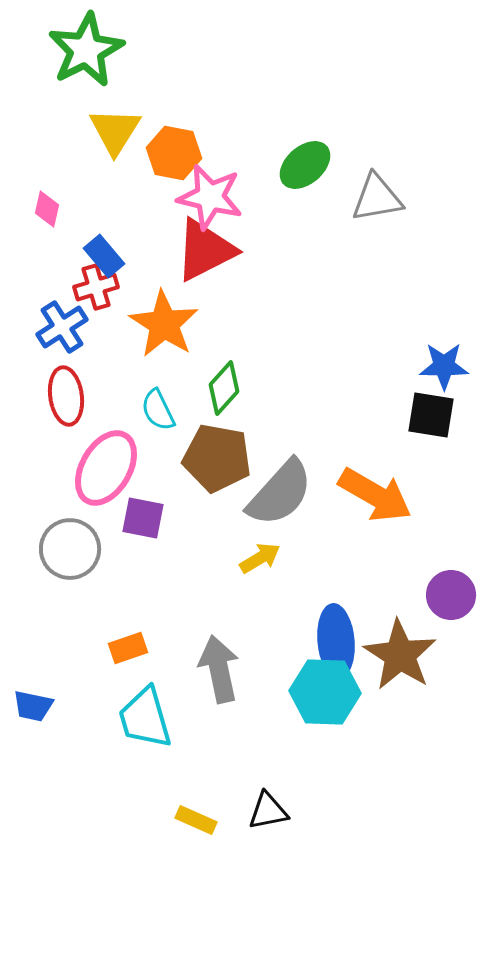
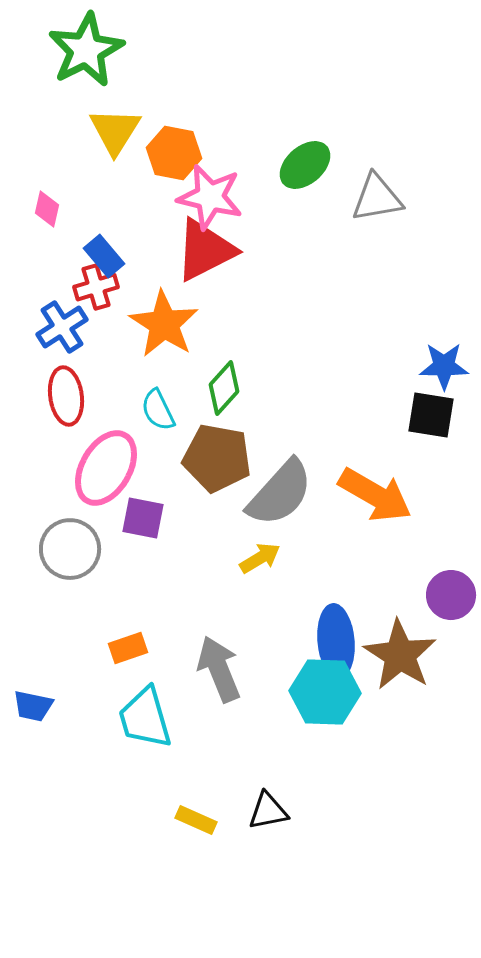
gray arrow: rotated 10 degrees counterclockwise
